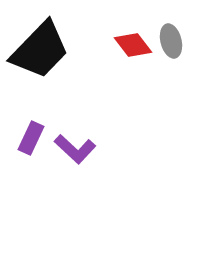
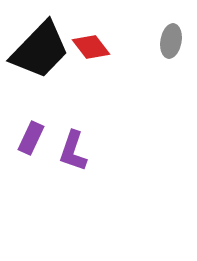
gray ellipse: rotated 24 degrees clockwise
red diamond: moved 42 px left, 2 px down
purple L-shape: moved 2 px left, 2 px down; rotated 66 degrees clockwise
